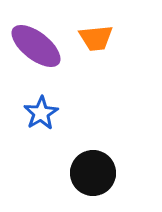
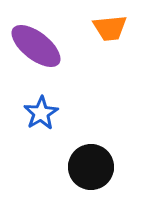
orange trapezoid: moved 14 px right, 10 px up
black circle: moved 2 px left, 6 px up
